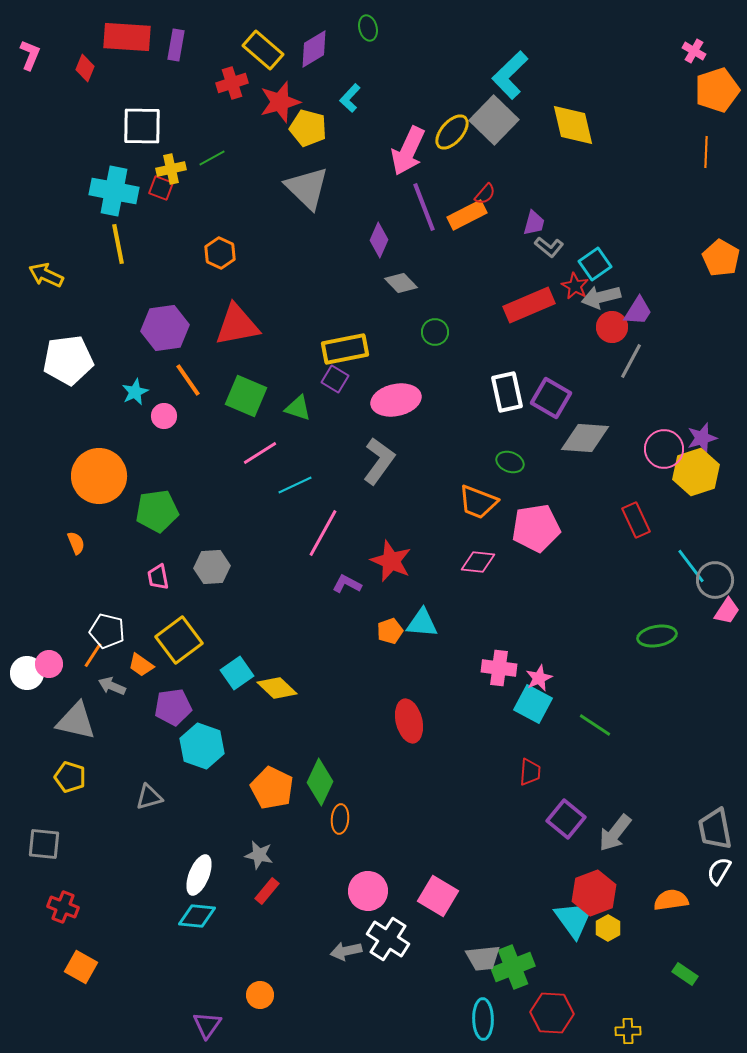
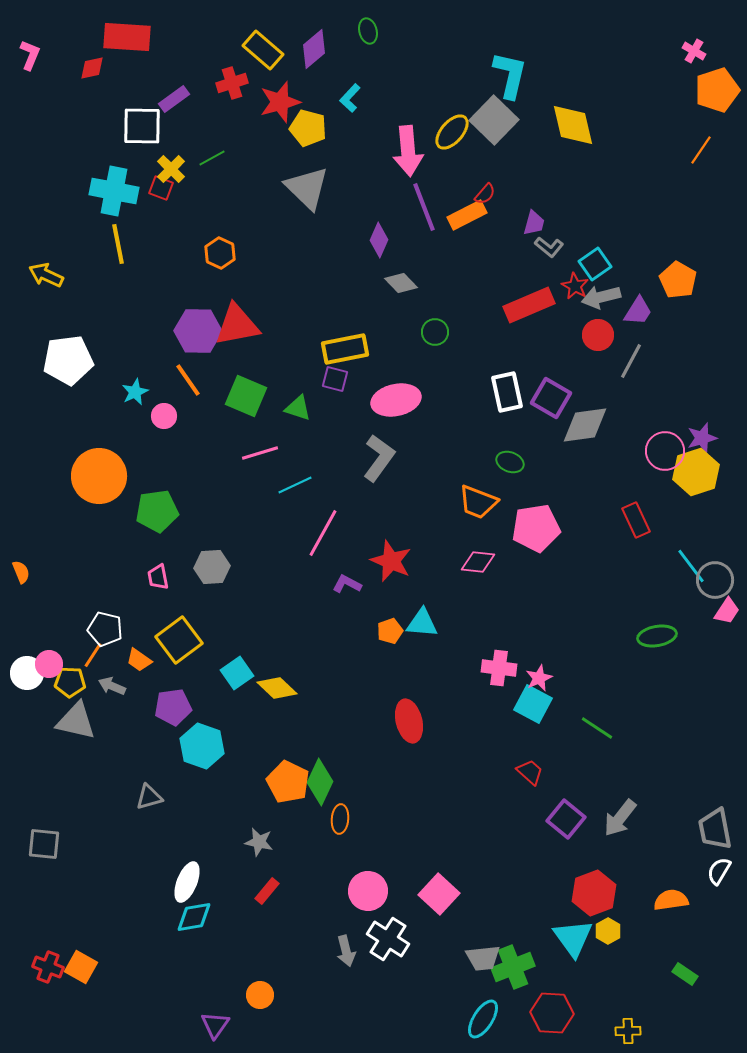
green ellipse at (368, 28): moved 3 px down
purple rectangle at (176, 45): moved 2 px left, 54 px down; rotated 44 degrees clockwise
purple diamond at (314, 49): rotated 9 degrees counterclockwise
red diamond at (85, 68): moved 7 px right; rotated 56 degrees clockwise
cyan L-shape at (510, 75): rotated 147 degrees clockwise
pink arrow at (408, 151): rotated 30 degrees counterclockwise
orange line at (706, 152): moved 5 px left, 2 px up; rotated 32 degrees clockwise
yellow cross at (171, 169): rotated 32 degrees counterclockwise
orange pentagon at (721, 258): moved 43 px left, 22 px down
red circle at (612, 327): moved 14 px left, 8 px down
purple hexagon at (165, 328): moved 33 px right, 3 px down; rotated 9 degrees clockwise
purple square at (335, 379): rotated 16 degrees counterclockwise
gray diamond at (585, 438): moved 13 px up; rotated 12 degrees counterclockwise
pink circle at (664, 449): moved 1 px right, 2 px down
pink line at (260, 453): rotated 15 degrees clockwise
gray L-shape at (379, 461): moved 3 px up
orange semicircle at (76, 543): moved 55 px left, 29 px down
white pentagon at (107, 631): moved 2 px left, 2 px up
orange trapezoid at (141, 665): moved 2 px left, 5 px up
green line at (595, 725): moved 2 px right, 3 px down
red trapezoid at (530, 772): rotated 52 degrees counterclockwise
yellow pentagon at (70, 777): moved 95 px up; rotated 16 degrees counterclockwise
orange pentagon at (272, 788): moved 16 px right, 6 px up
gray arrow at (615, 833): moved 5 px right, 15 px up
gray star at (259, 855): moved 13 px up
white ellipse at (199, 875): moved 12 px left, 7 px down
pink square at (438, 896): moved 1 px right, 2 px up; rotated 12 degrees clockwise
red cross at (63, 907): moved 15 px left, 60 px down
cyan diamond at (197, 916): moved 3 px left, 1 px down; rotated 15 degrees counterclockwise
cyan triangle at (574, 919): moved 1 px left, 19 px down
yellow hexagon at (608, 928): moved 3 px down
gray arrow at (346, 951): rotated 92 degrees counterclockwise
cyan ellipse at (483, 1019): rotated 33 degrees clockwise
purple triangle at (207, 1025): moved 8 px right
